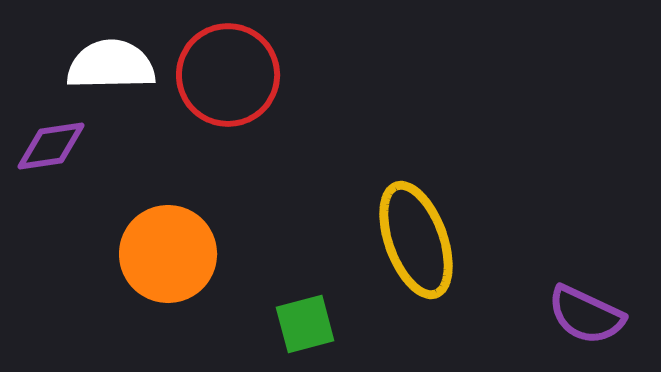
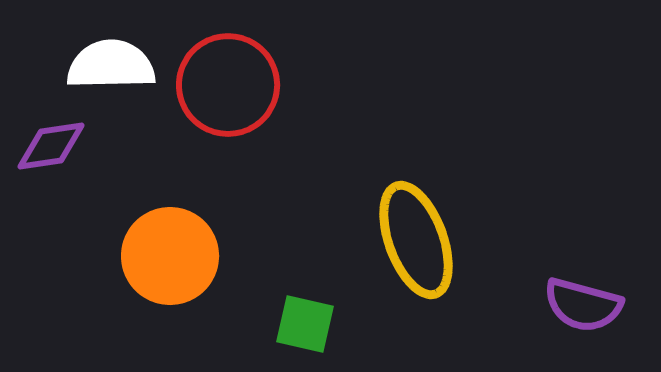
red circle: moved 10 px down
orange circle: moved 2 px right, 2 px down
purple semicircle: moved 3 px left, 10 px up; rotated 10 degrees counterclockwise
green square: rotated 28 degrees clockwise
